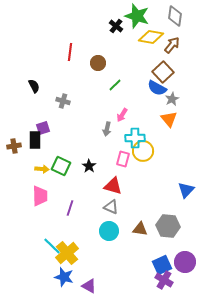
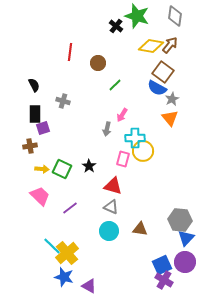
yellow diamond: moved 9 px down
brown arrow: moved 2 px left
brown square: rotated 10 degrees counterclockwise
black semicircle: moved 1 px up
orange triangle: moved 1 px right, 1 px up
black rectangle: moved 26 px up
brown cross: moved 16 px right
green square: moved 1 px right, 3 px down
blue triangle: moved 48 px down
pink trapezoid: rotated 45 degrees counterclockwise
purple line: rotated 35 degrees clockwise
gray hexagon: moved 12 px right, 6 px up
